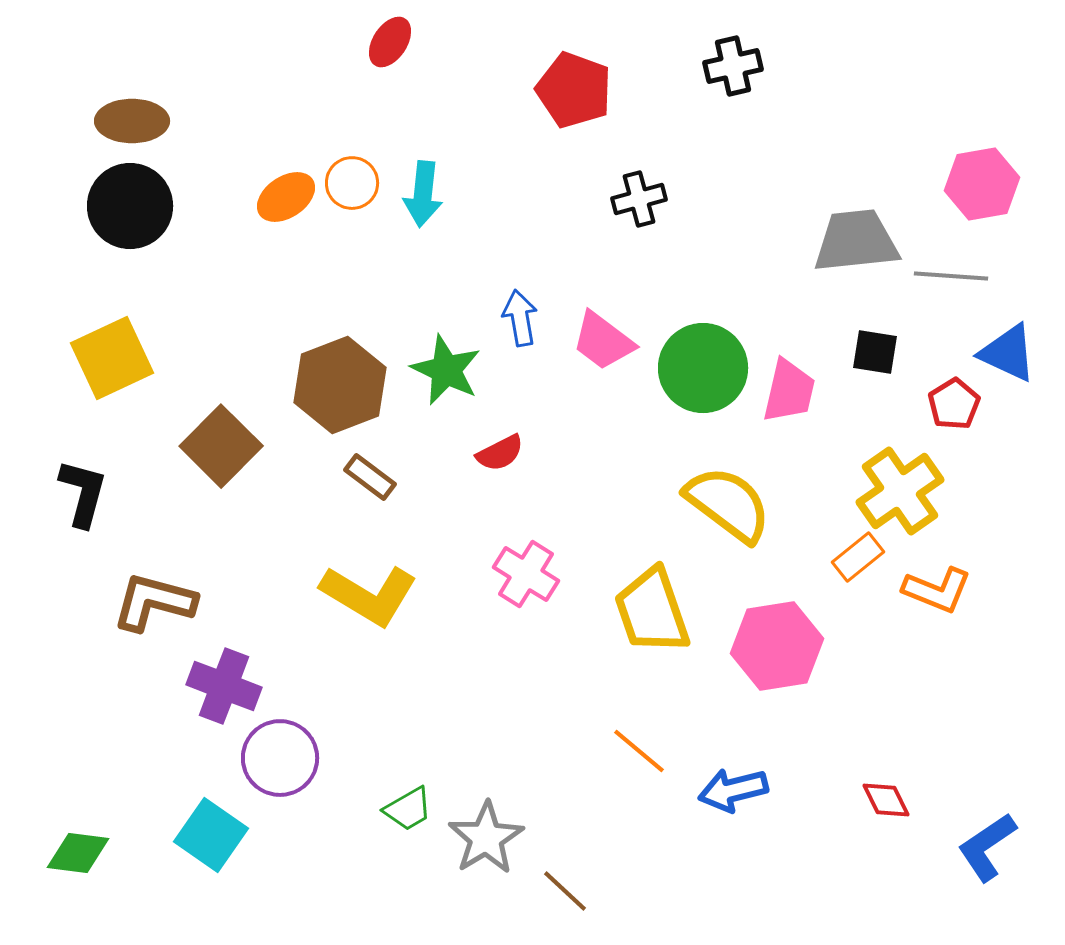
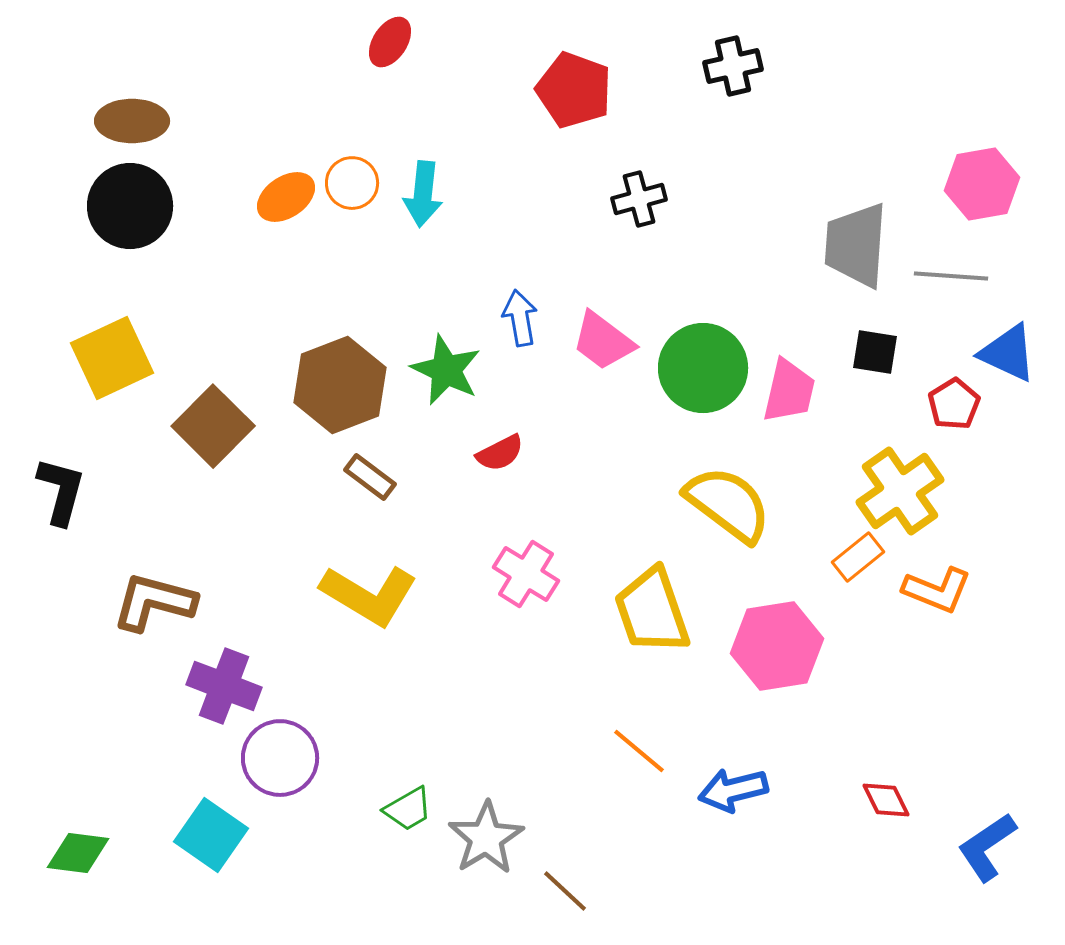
gray trapezoid at (856, 241): moved 4 px down; rotated 80 degrees counterclockwise
brown square at (221, 446): moved 8 px left, 20 px up
black L-shape at (83, 493): moved 22 px left, 2 px up
